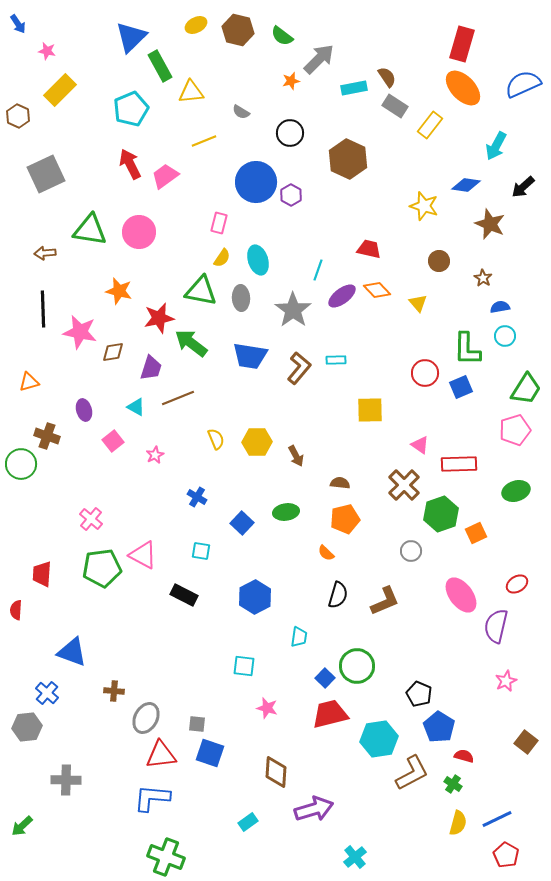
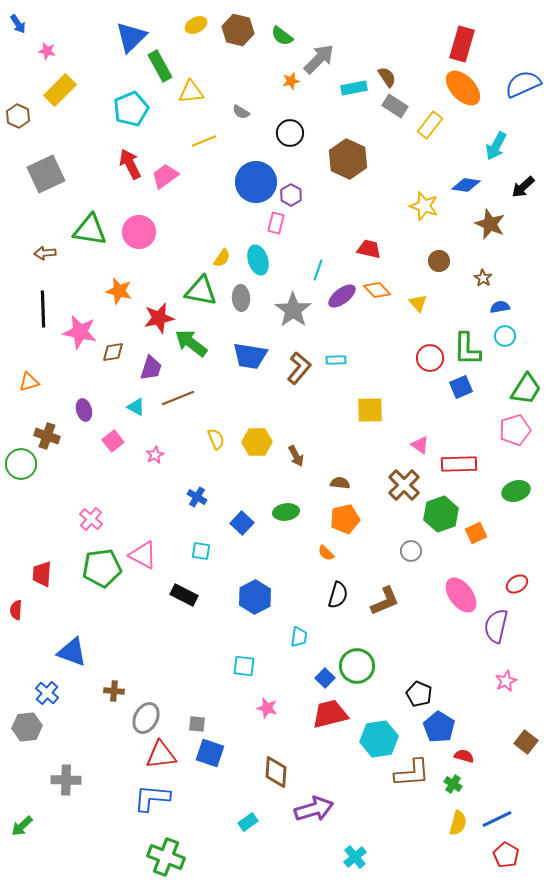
pink rectangle at (219, 223): moved 57 px right
red circle at (425, 373): moved 5 px right, 15 px up
brown L-shape at (412, 773): rotated 24 degrees clockwise
